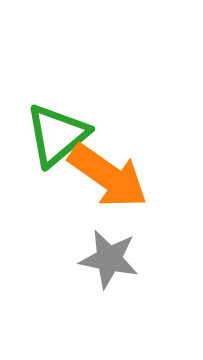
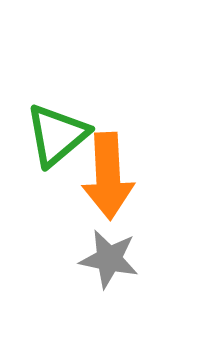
orange arrow: rotated 52 degrees clockwise
